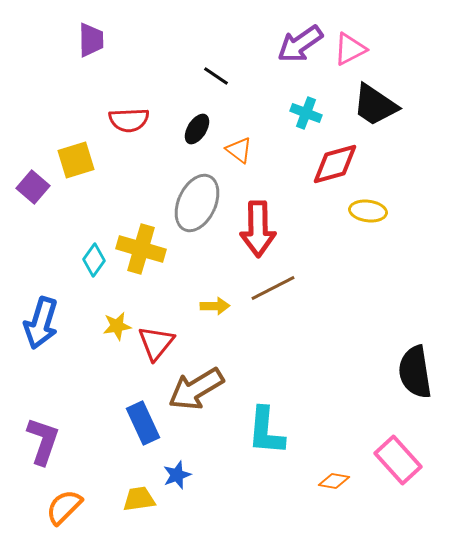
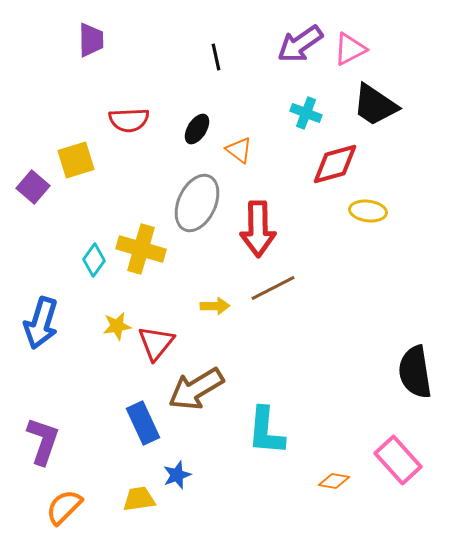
black line: moved 19 px up; rotated 44 degrees clockwise
